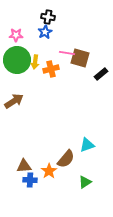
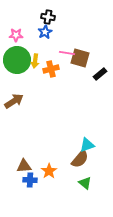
yellow arrow: moved 1 px up
black rectangle: moved 1 px left
brown semicircle: moved 14 px right
green triangle: moved 1 px down; rotated 48 degrees counterclockwise
